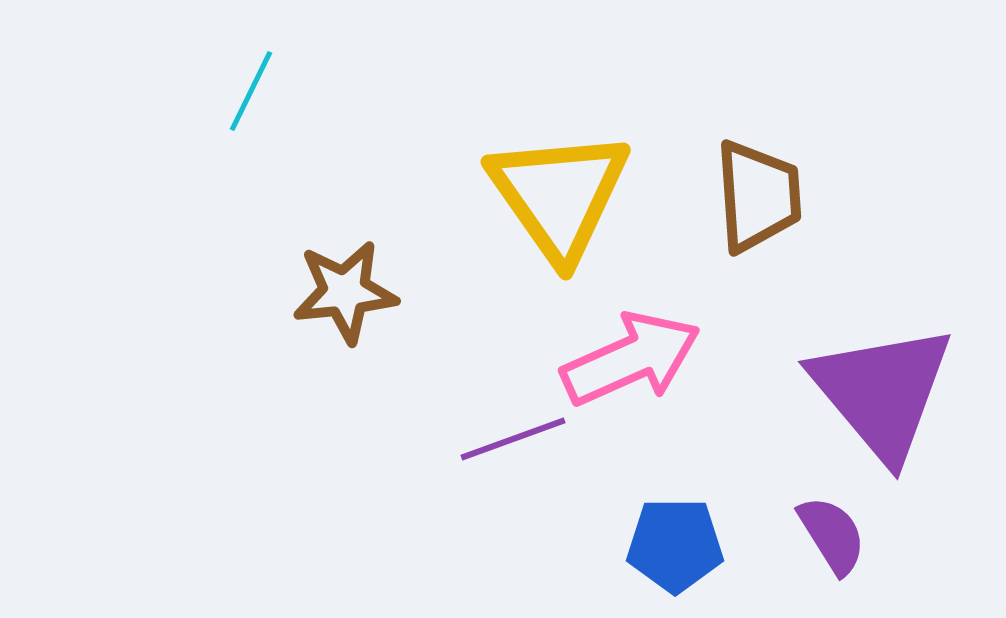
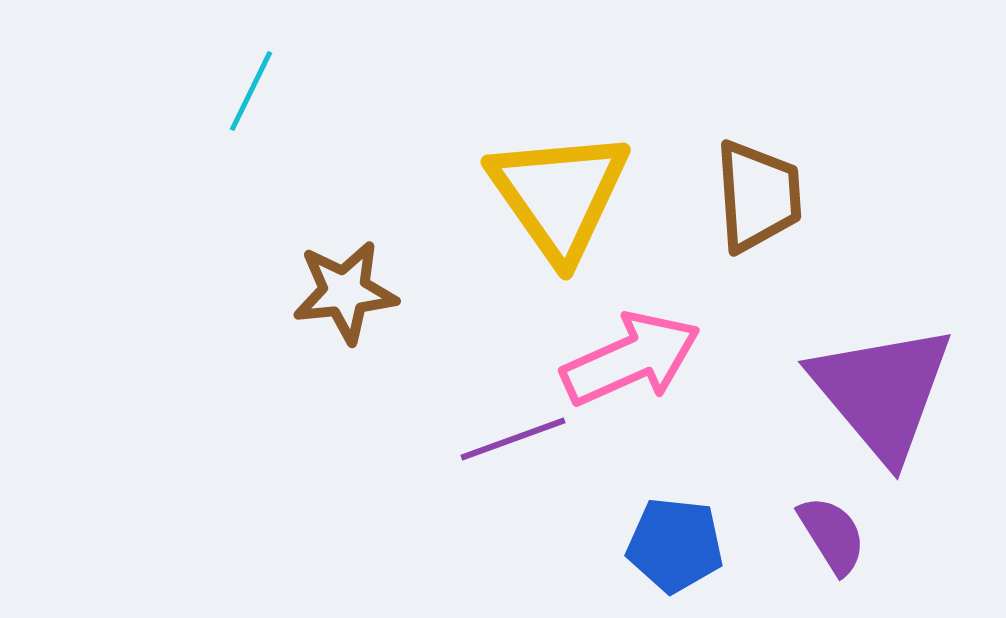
blue pentagon: rotated 6 degrees clockwise
